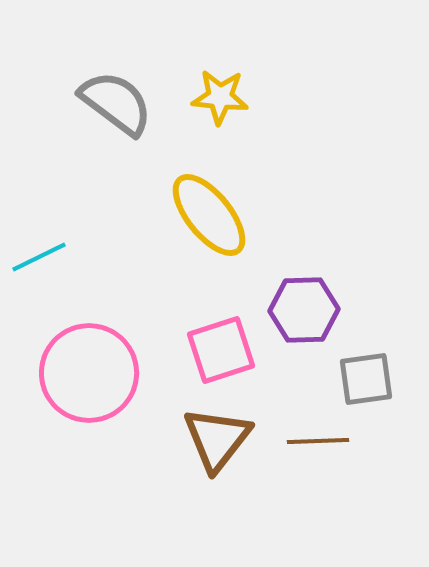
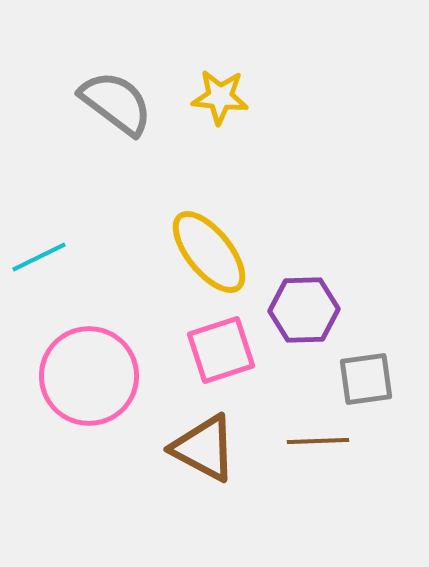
yellow ellipse: moved 37 px down
pink circle: moved 3 px down
brown triangle: moved 13 px left, 9 px down; rotated 40 degrees counterclockwise
